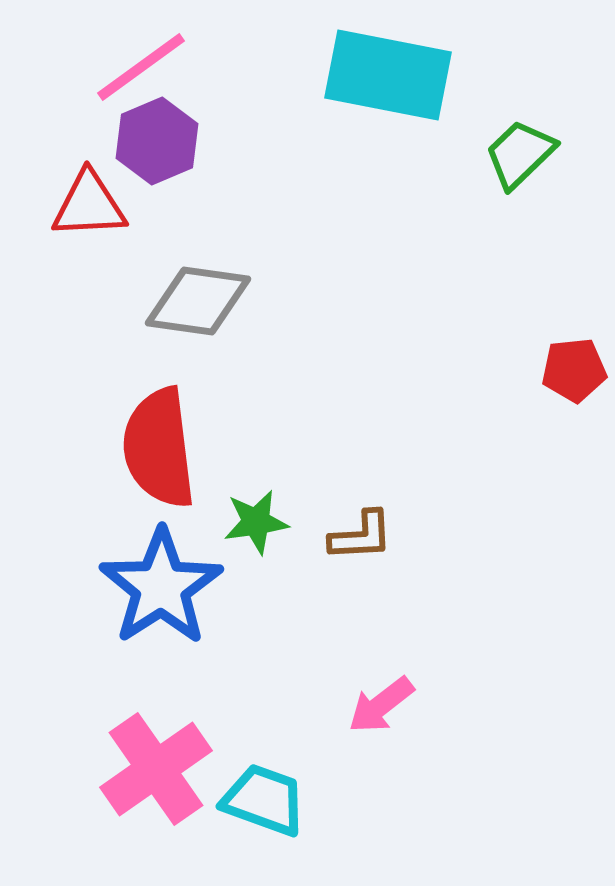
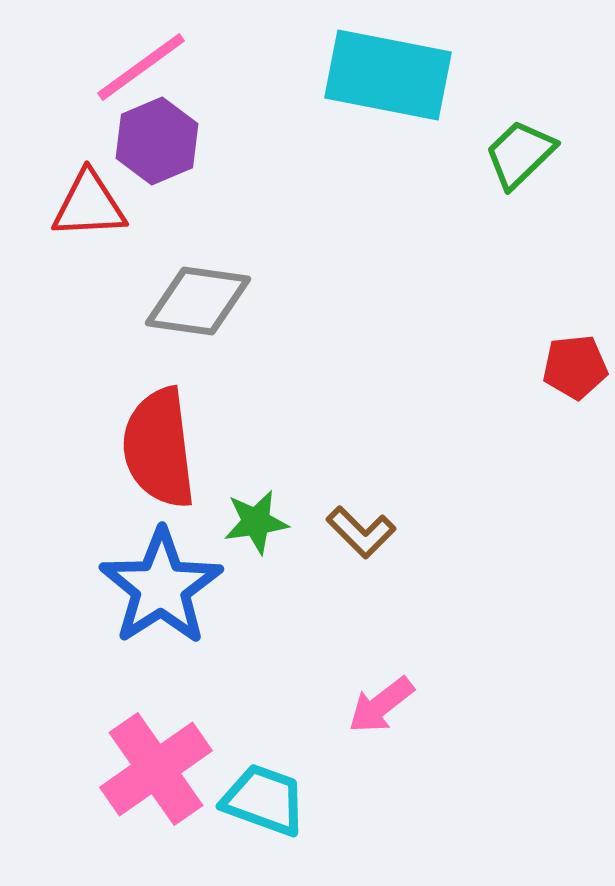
red pentagon: moved 1 px right, 3 px up
brown L-shape: moved 4 px up; rotated 48 degrees clockwise
